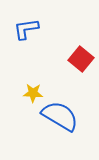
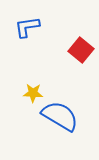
blue L-shape: moved 1 px right, 2 px up
red square: moved 9 px up
